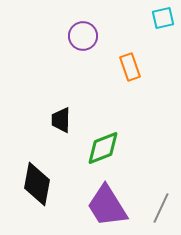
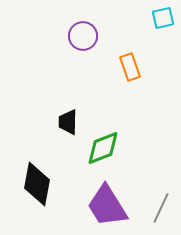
black trapezoid: moved 7 px right, 2 px down
